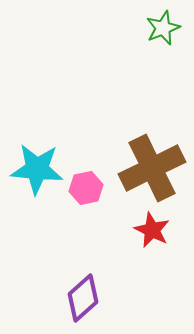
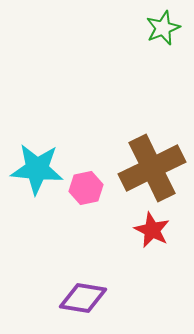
purple diamond: rotated 51 degrees clockwise
